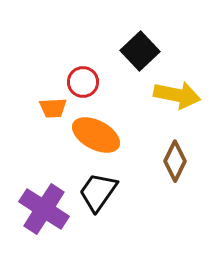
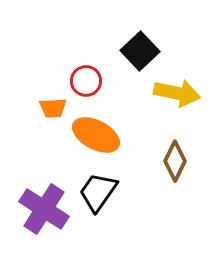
red circle: moved 3 px right, 1 px up
yellow arrow: moved 2 px up
